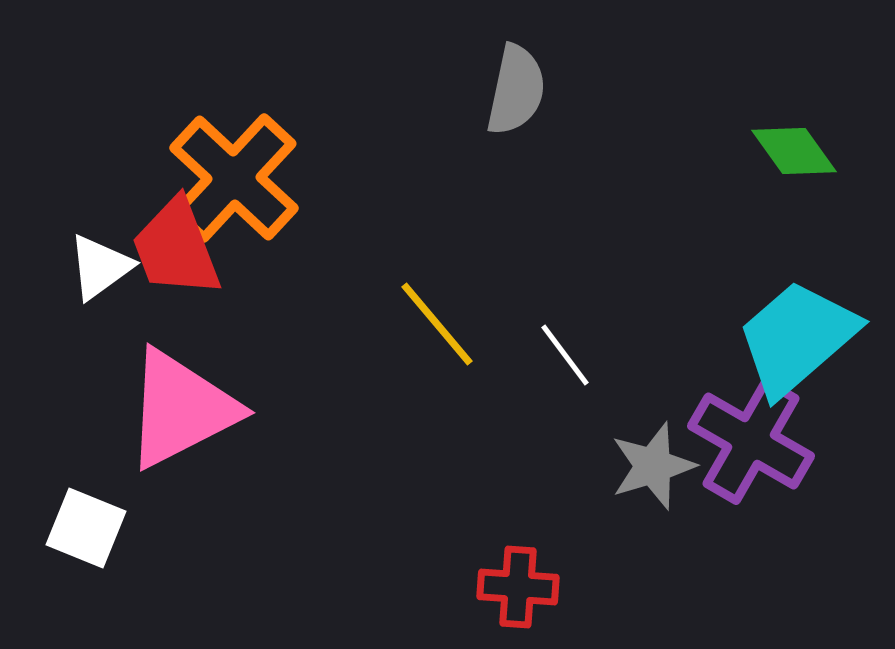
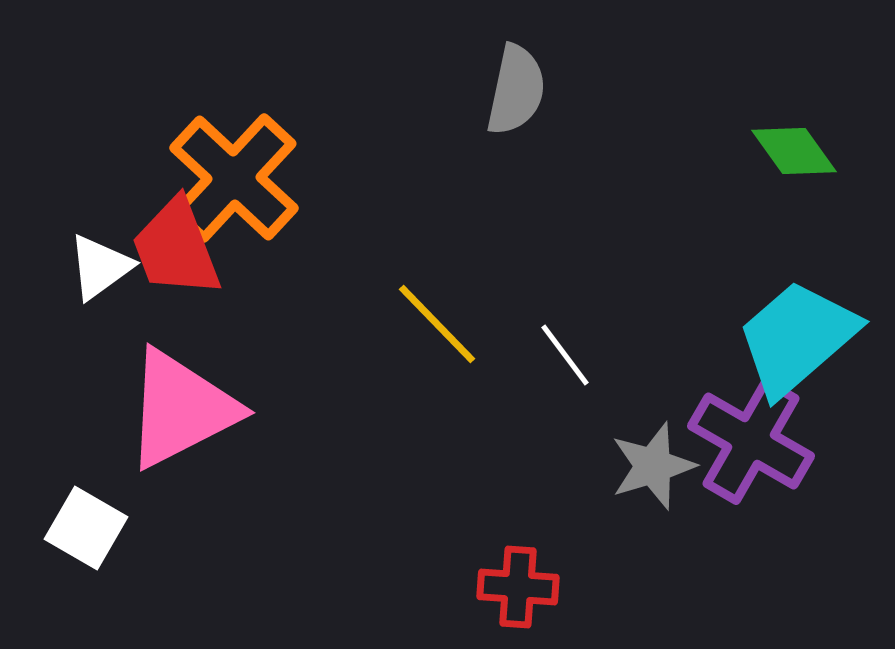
yellow line: rotated 4 degrees counterclockwise
white square: rotated 8 degrees clockwise
